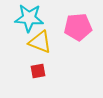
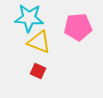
yellow triangle: moved 1 px left
red square: rotated 35 degrees clockwise
